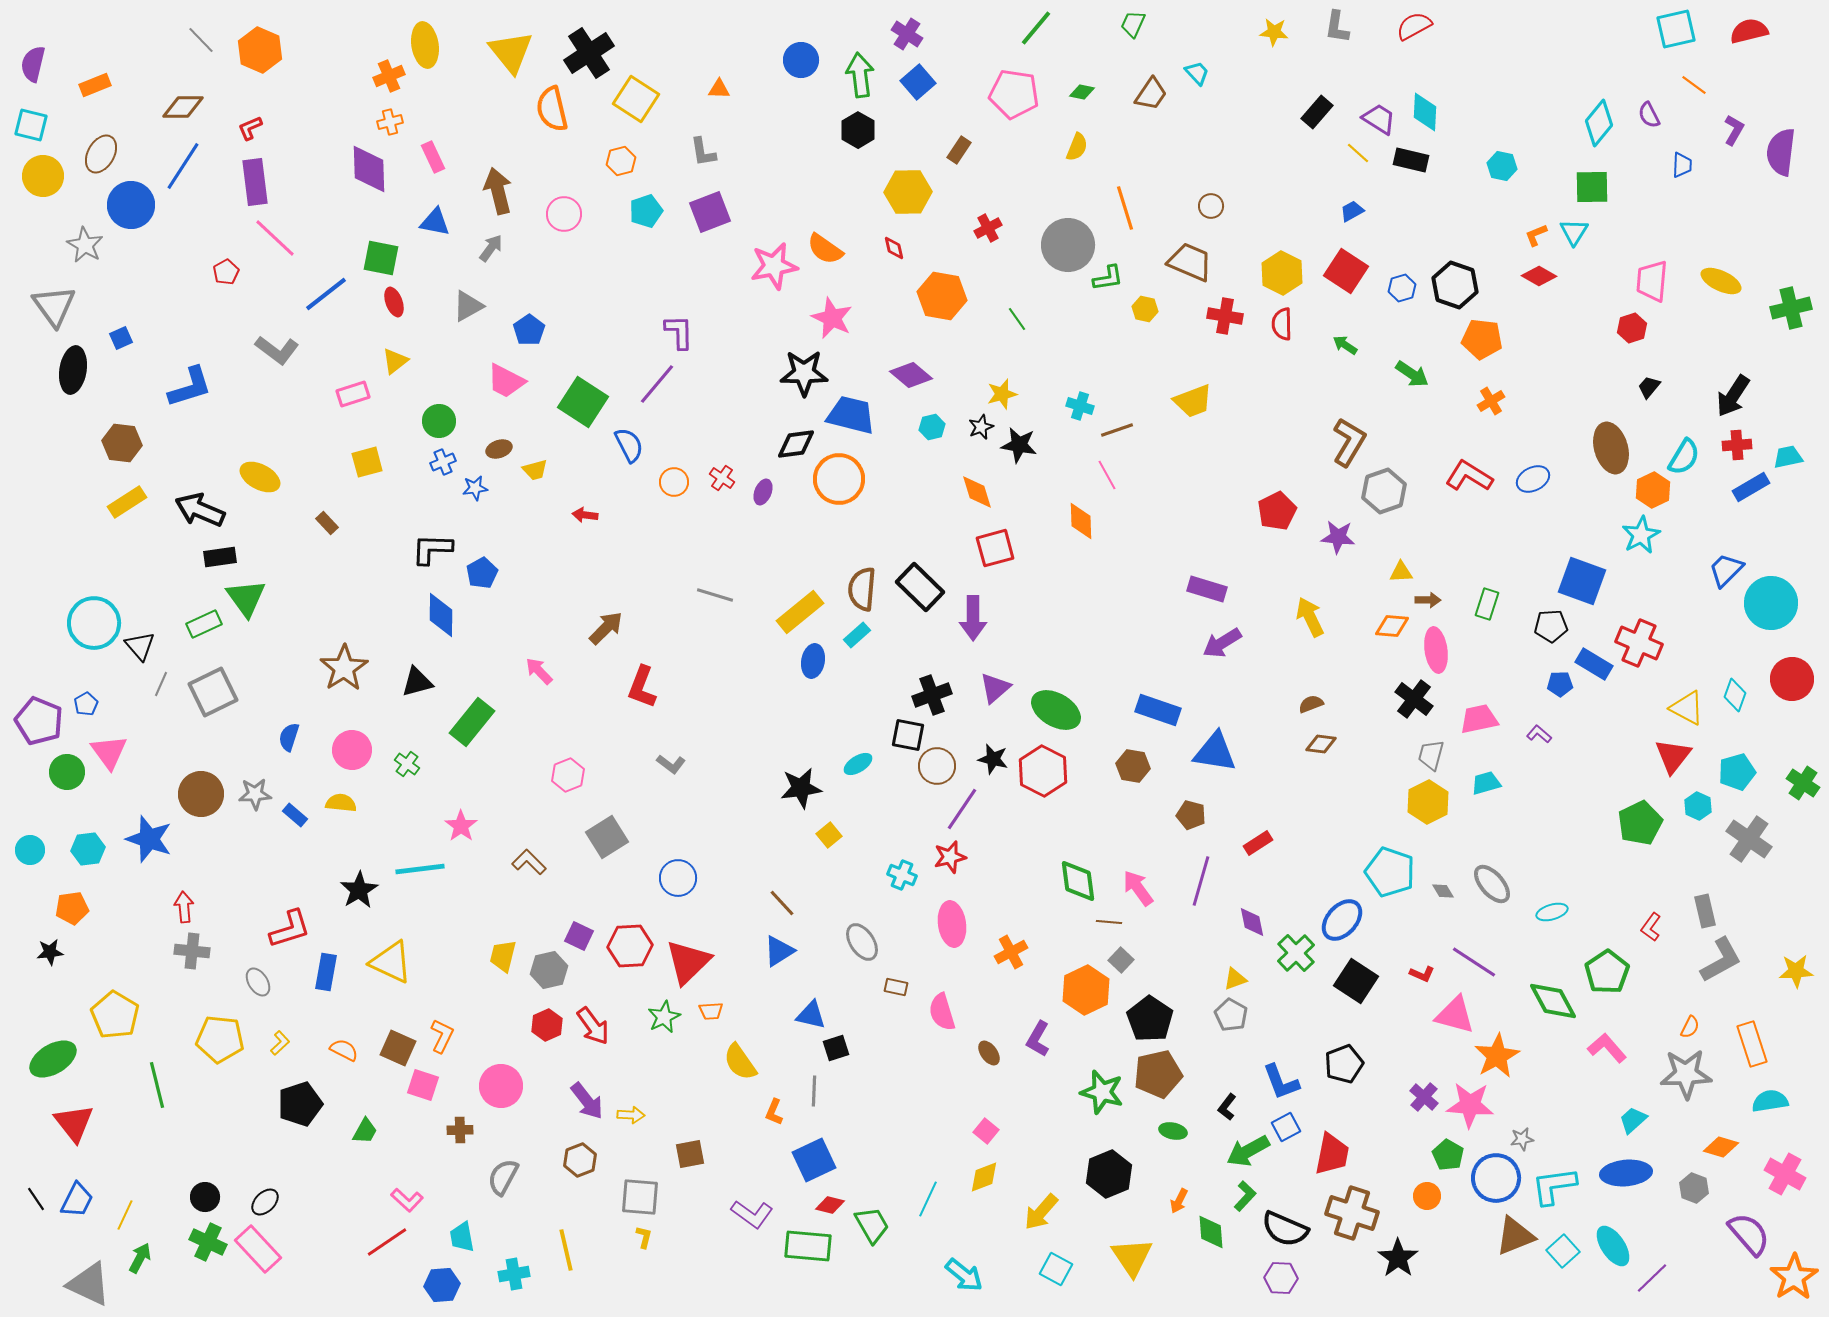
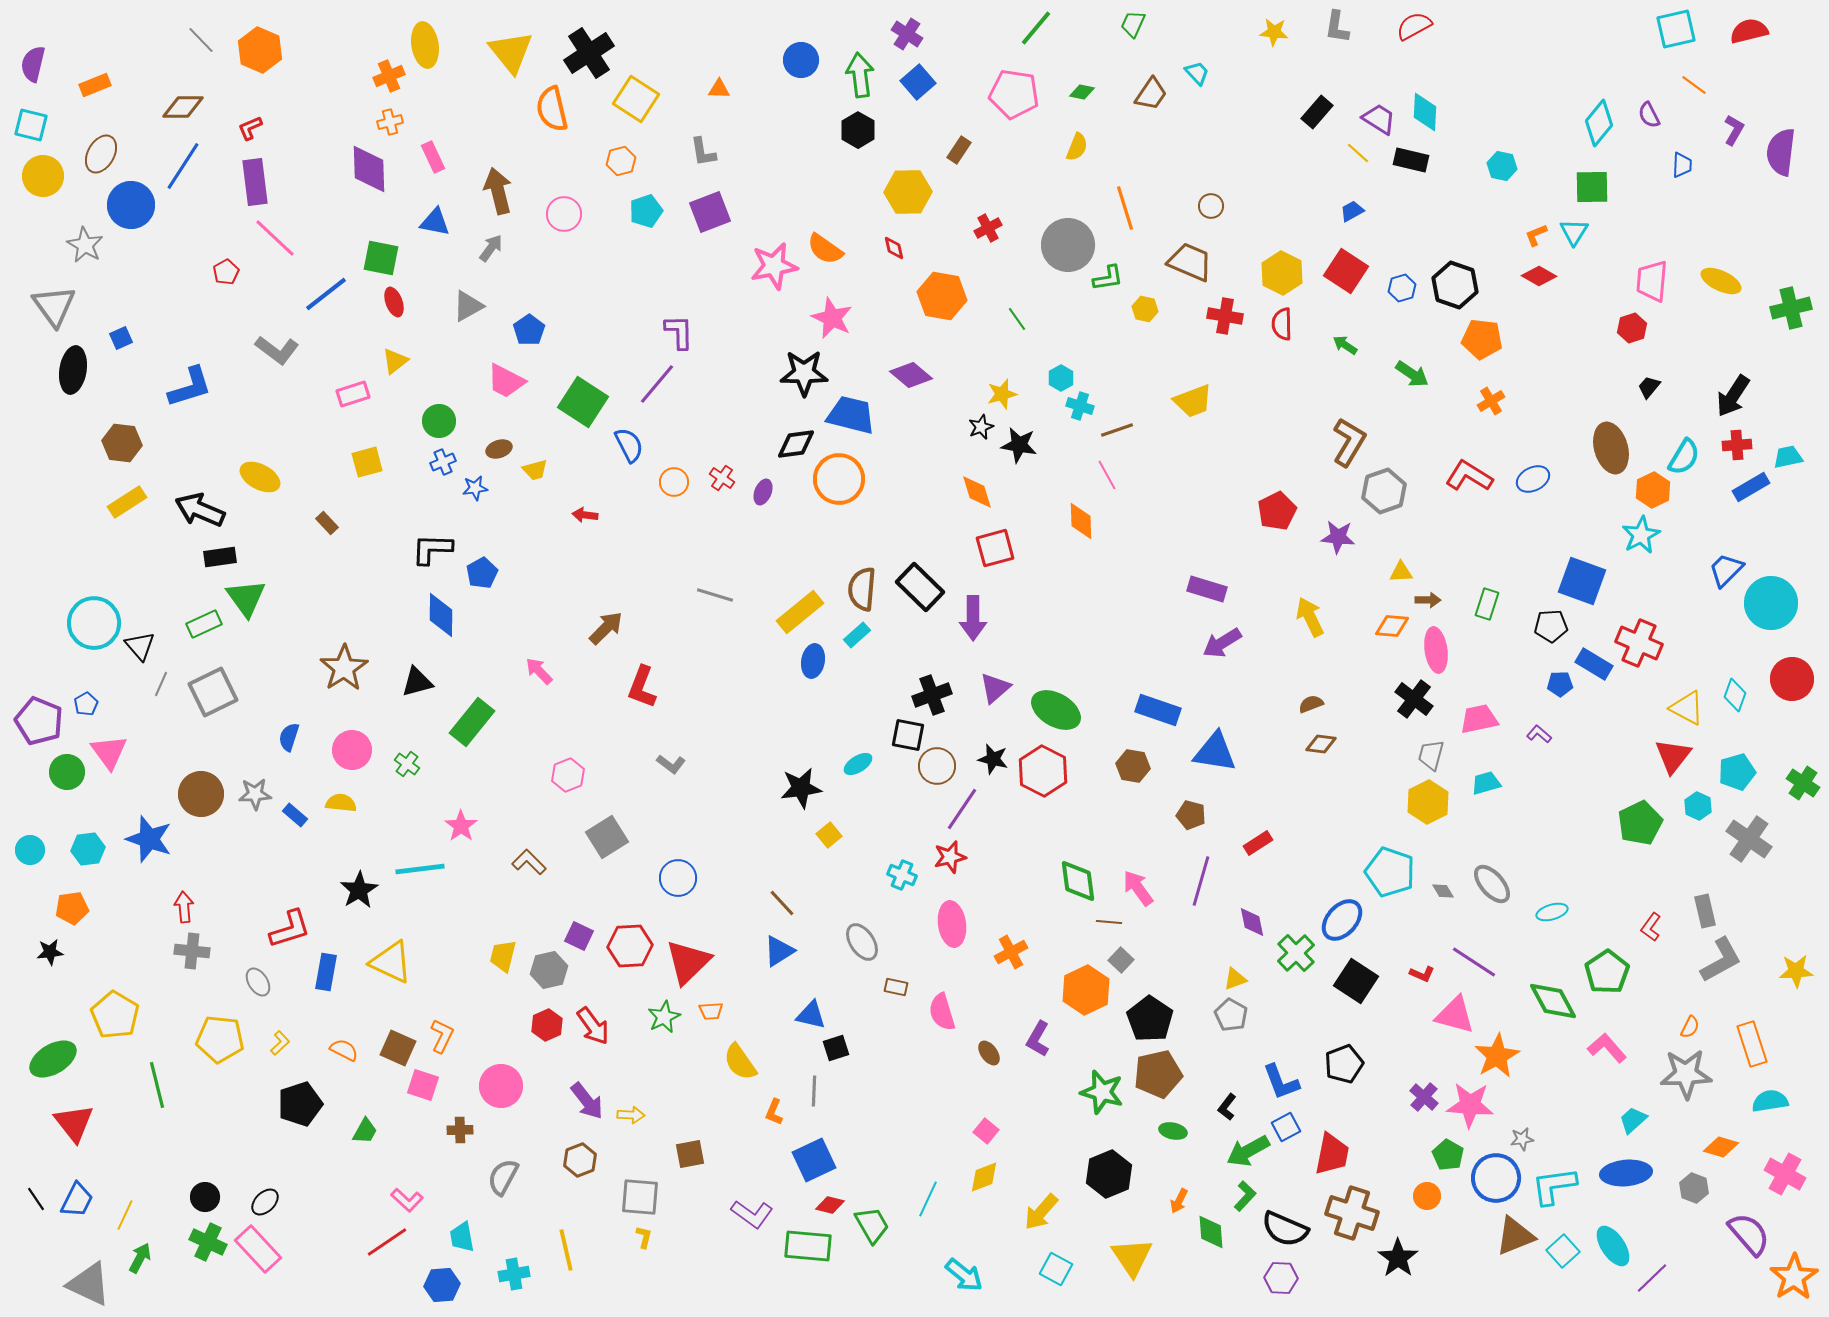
cyan hexagon at (932, 427): moved 129 px right, 49 px up; rotated 15 degrees counterclockwise
